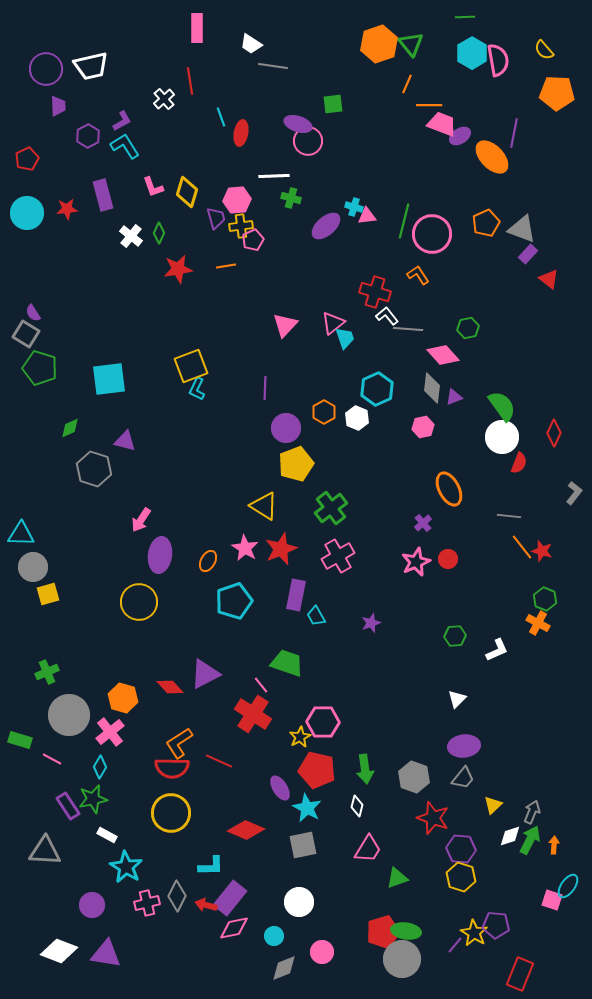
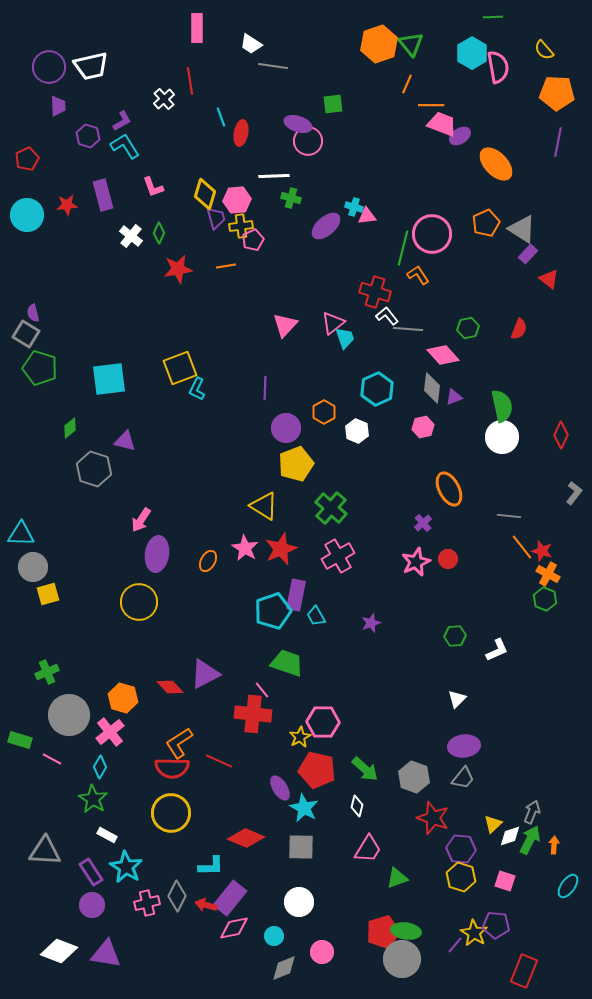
green line at (465, 17): moved 28 px right
pink semicircle at (498, 60): moved 7 px down
purple circle at (46, 69): moved 3 px right, 2 px up
orange line at (429, 105): moved 2 px right
purple line at (514, 133): moved 44 px right, 9 px down
purple hexagon at (88, 136): rotated 15 degrees counterclockwise
orange ellipse at (492, 157): moved 4 px right, 7 px down
yellow diamond at (187, 192): moved 18 px right, 2 px down
red star at (67, 209): moved 4 px up
cyan circle at (27, 213): moved 2 px down
green line at (404, 221): moved 1 px left, 27 px down
gray triangle at (522, 229): rotated 12 degrees clockwise
purple semicircle at (33, 313): rotated 18 degrees clockwise
yellow square at (191, 366): moved 11 px left, 2 px down
green semicircle at (502, 406): rotated 24 degrees clockwise
white hexagon at (357, 418): moved 13 px down
green diamond at (70, 428): rotated 15 degrees counterclockwise
red diamond at (554, 433): moved 7 px right, 2 px down
red semicircle at (519, 463): moved 134 px up
green cross at (331, 508): rotated 12 degrees counterclockwise
purple ellipse at (160, 555): moved 3 px left, 1 px up
cyan pentagon at (234, 601): moved 39 px right, 10 px down
orange cross at (538, 623): moved 10 px right, 49 px up
pink line at (261, 685): moved 1 px right, 5 px down
red cross at (253, 714): rotated 27 degrees counterclockwise
green arrow at (365, 769): rotated 40 degrees counterclockwise
green star at (93, 799): rotated 28 degrees counterclockwise
yellow triangle at (493, 805): moved 19 px down
purple rectangle at (68, 806): moved 23 px right, 66 px down
cyan star at (307, 808): moved 3 px left
red diamond at (246, 830): moved 8 px down
gray square at (303, 845): moved 2 px left, 2 px down; rotated 12 degrees clockwise
pink square at (552, 900): moved 47 px left, 19 px up
red rectangle at (520, 974): moved 4 px right, 3 px up
